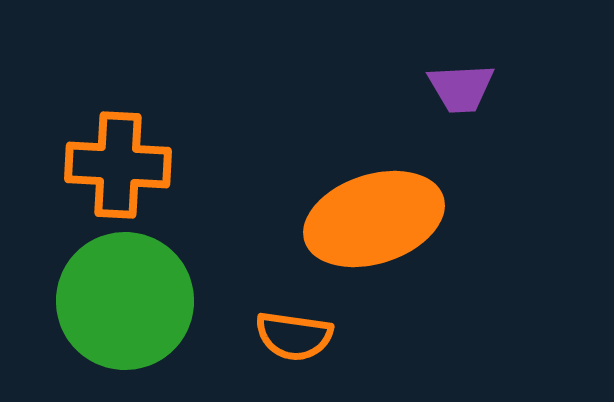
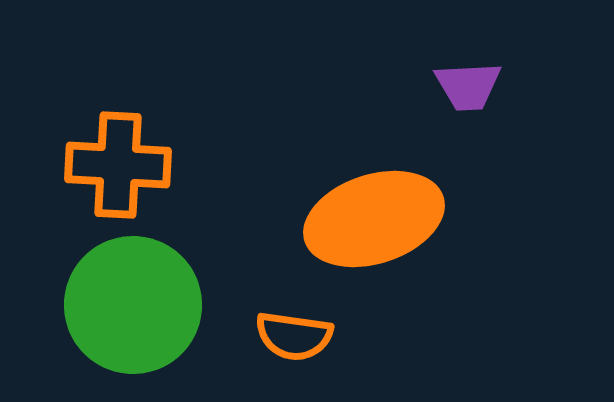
purple trapezoid: moved 7 px right, 2 px up
green circle: moved 8 px right, 4 px down
